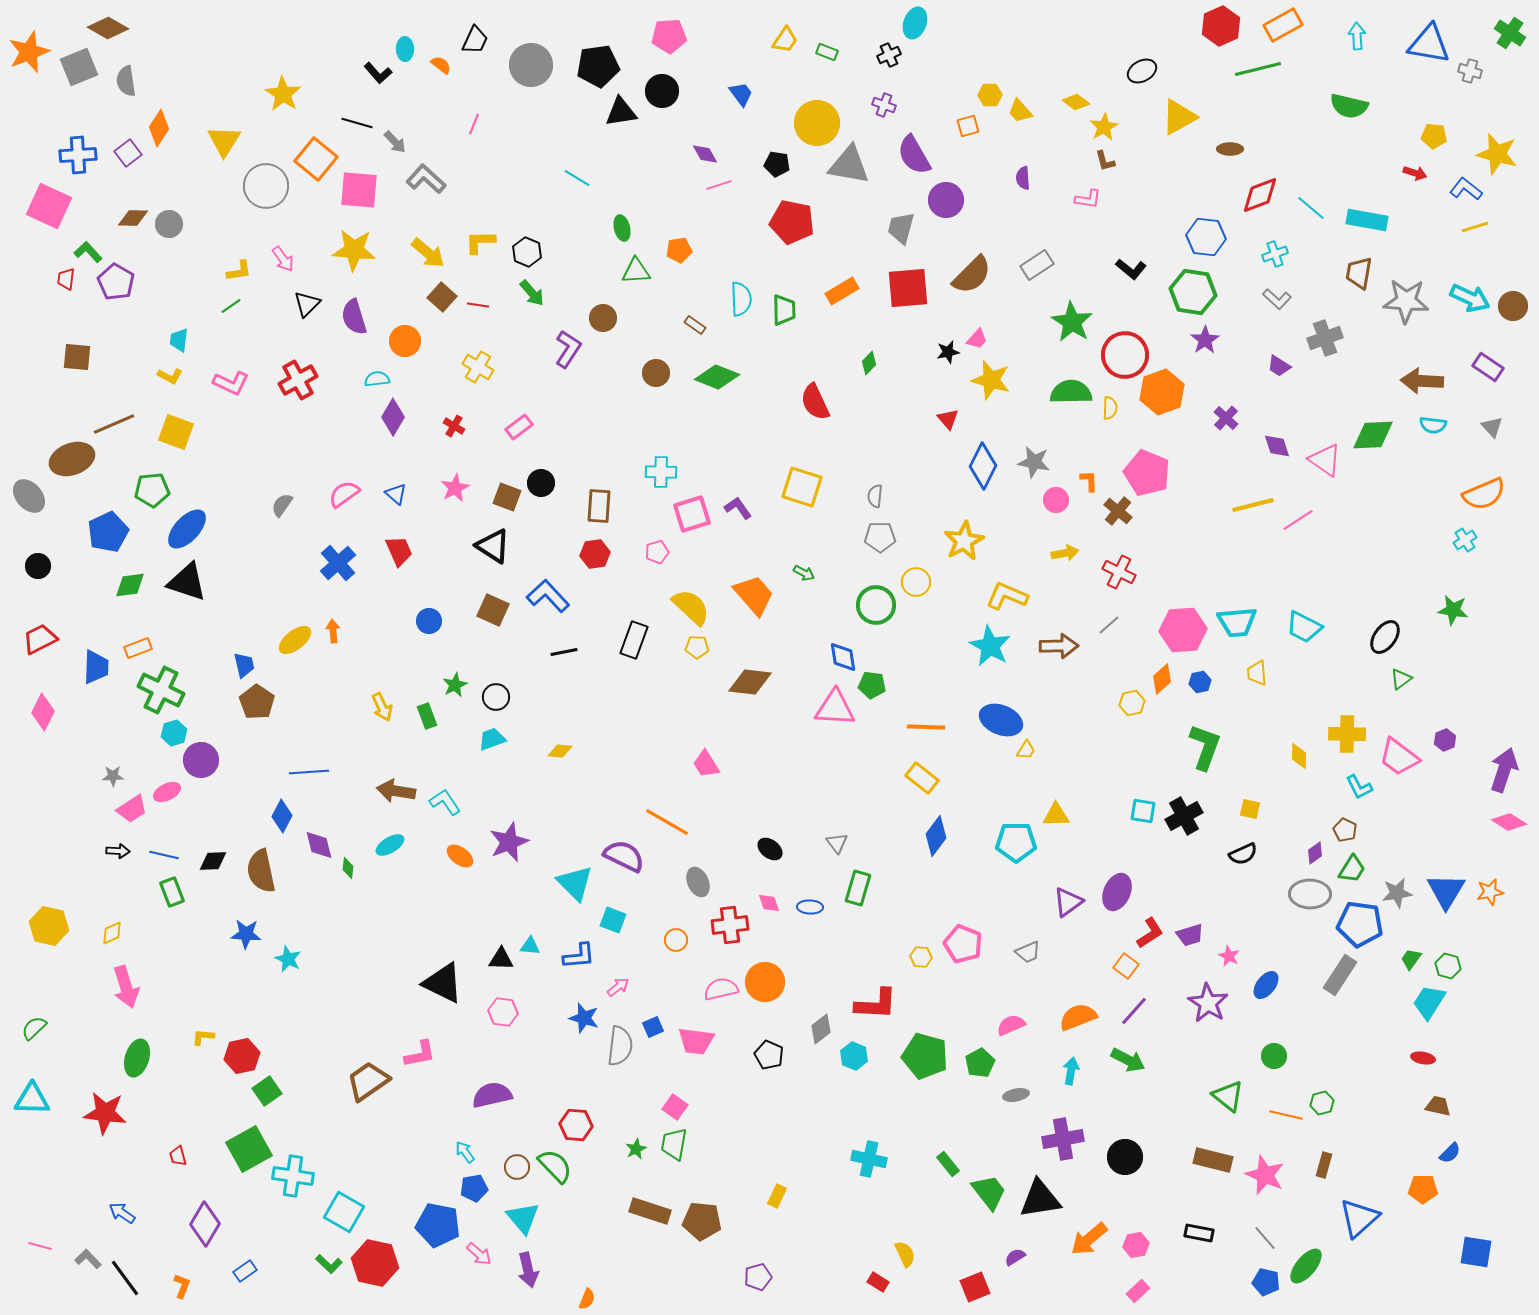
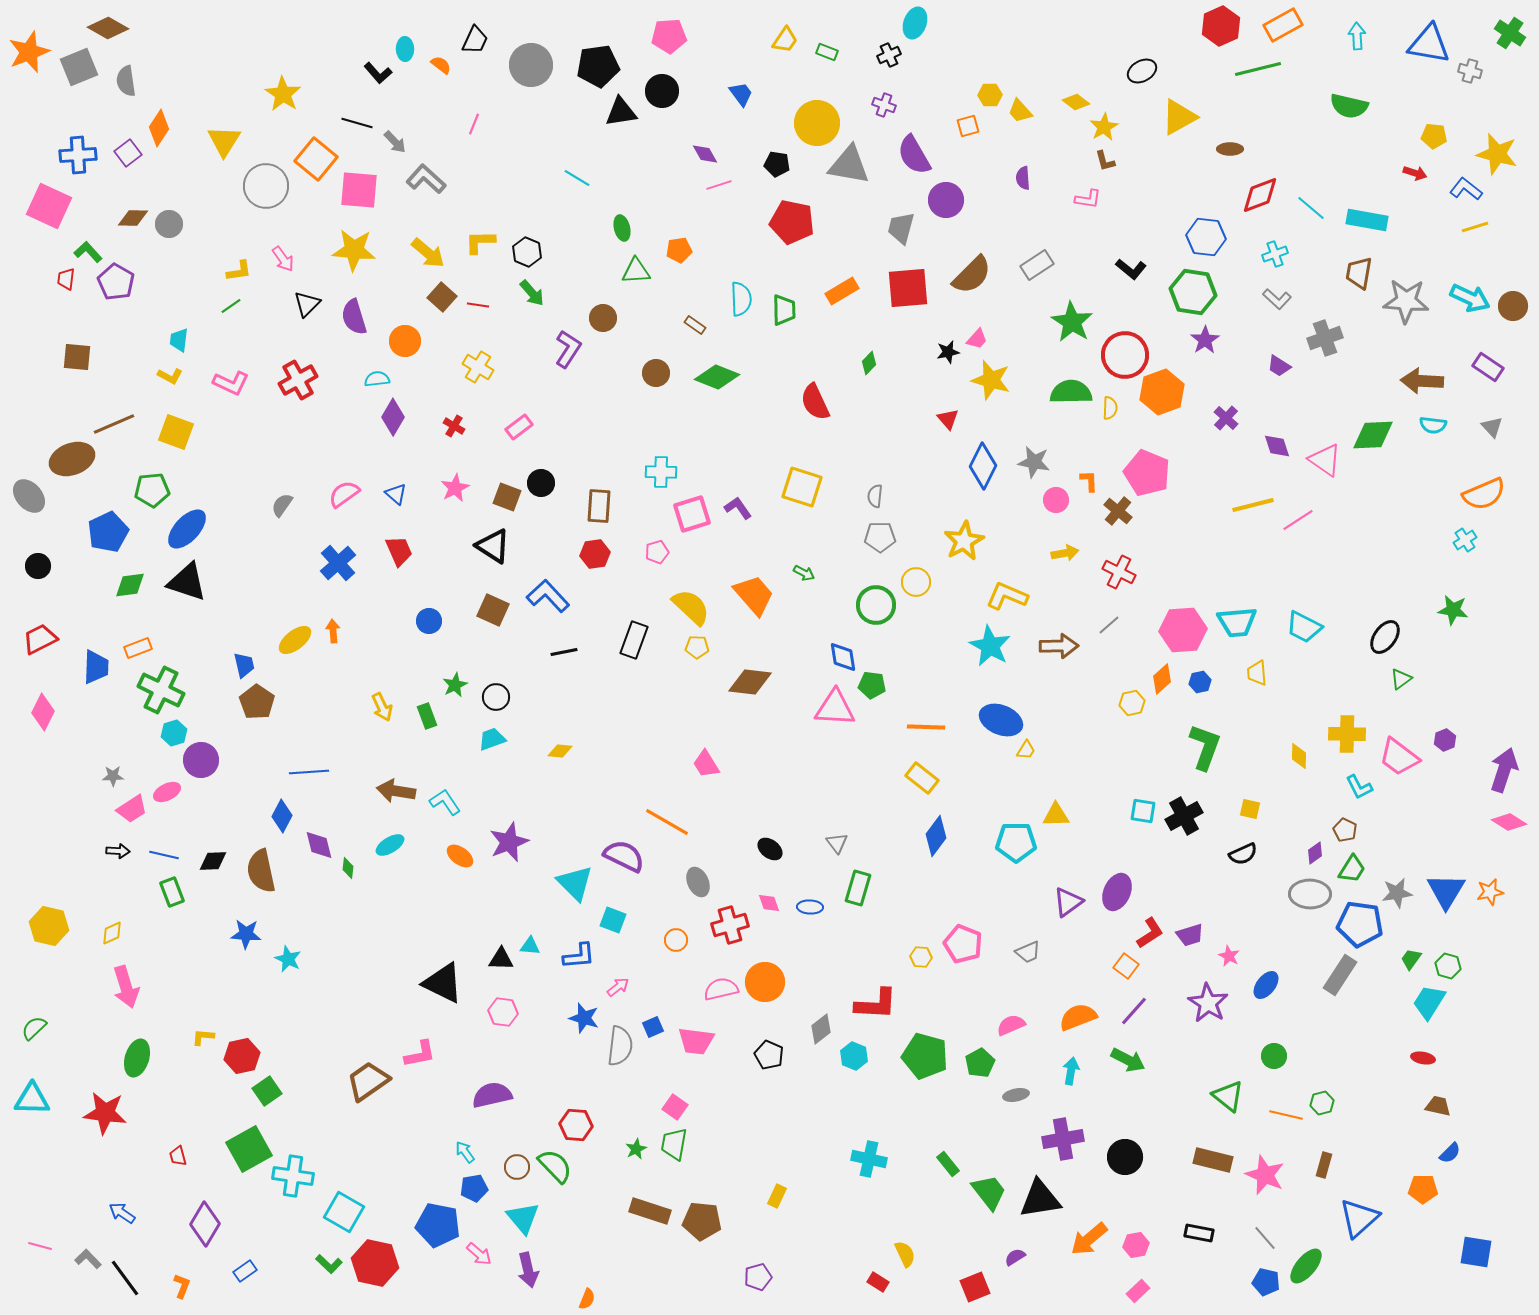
red cross at (730, 925): rotated 9 degrees counterclockwise
